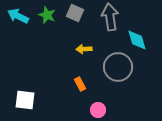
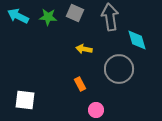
green star: moved 1 px right, 2 px down; rotated 18 degrees counterclockwise
yellow arrow: rotated 14 degrees clockwise
gray circle: moved 1 px right, 2 px down
pink circle: moved 2 px left
